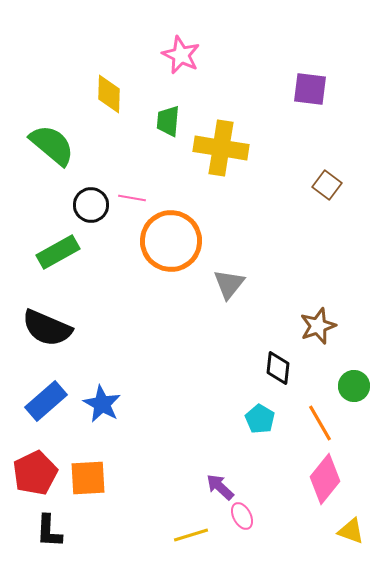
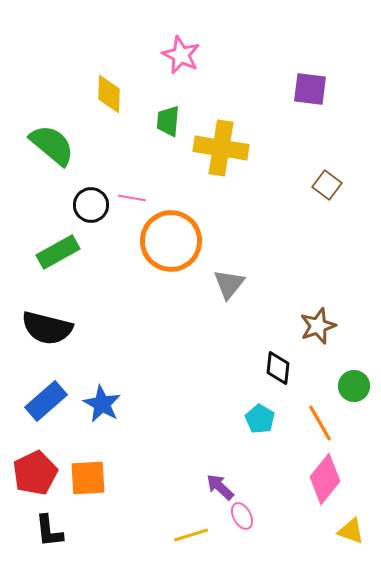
black semicircle: rotated 9 degrees counterclockwise
black L-shape: rotated 9 degrees counterclockwise
